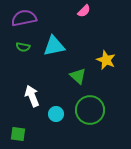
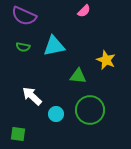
purple semicircle: moved 2 px up; rotated 145 degrees counterclockwise
green triangle: rotated 36 degrees counterclockwise
white arrow: rotated 25 degrees counterclockwise
